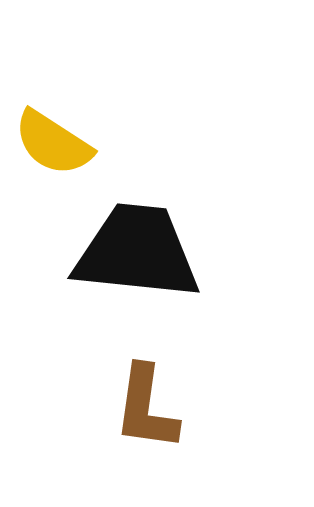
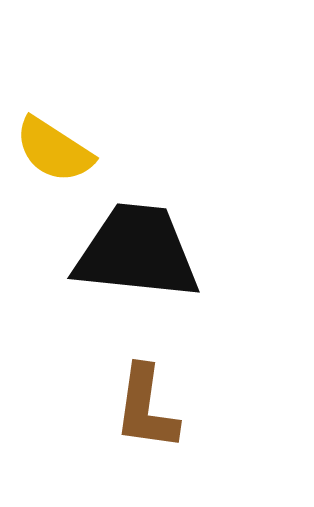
yellow semicircle: moved 1 px right, 7 px down
